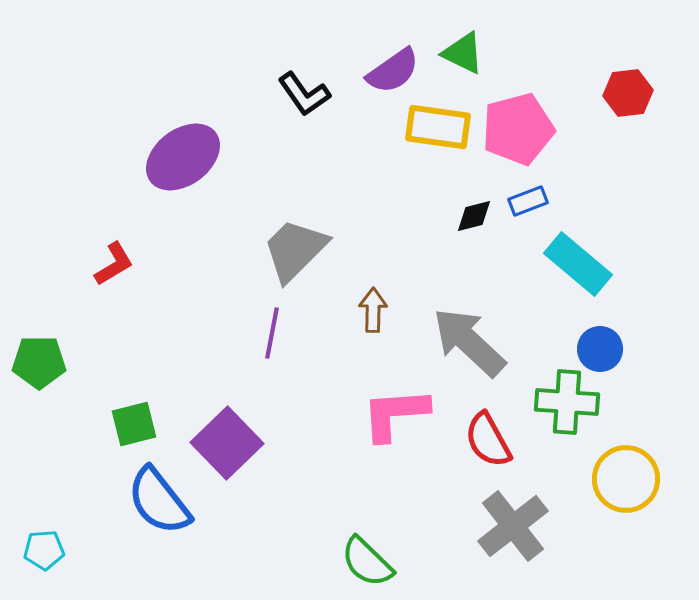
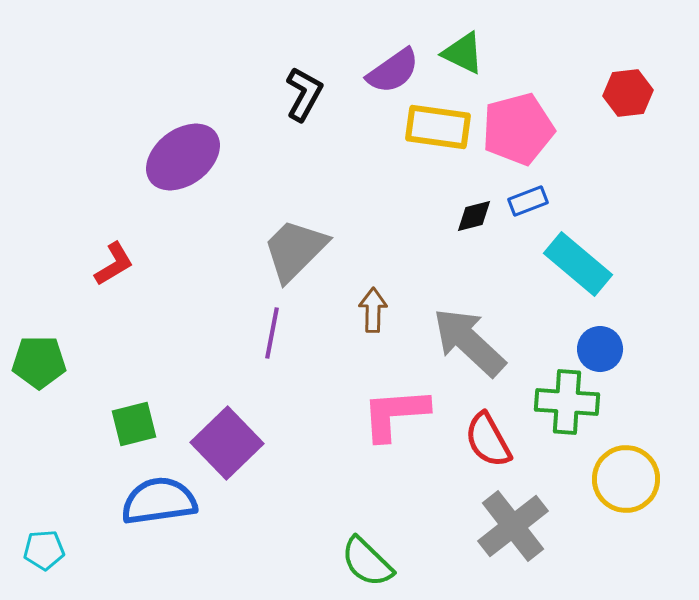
black L-shape: rotated 116 degrees counterclockwise
blue semicircle: rotated 120 degrees clockwise
